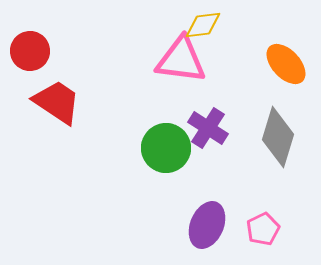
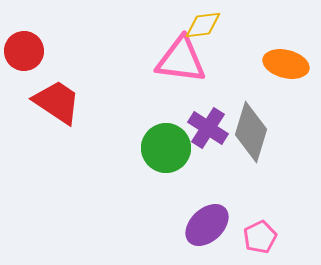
red circle: moved 6 px left
orange ellipse: rotated 33 degrees counterclockwise
gray diamond: moved 27 px left, 5 px up
purple ellipse: rotated 24 degrees clockwise
pink pentagon: moved 3 px left, 8 px down
